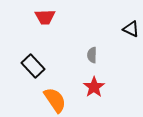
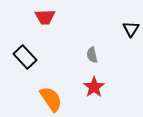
black triangle: rotated 36 degrees clockwise
gray semicircle: rotated 14 degrees counterclockwise
black rectangle: moved 8 px left, 9 px up
orange semicircle: moved 4 px left, 1 px up
